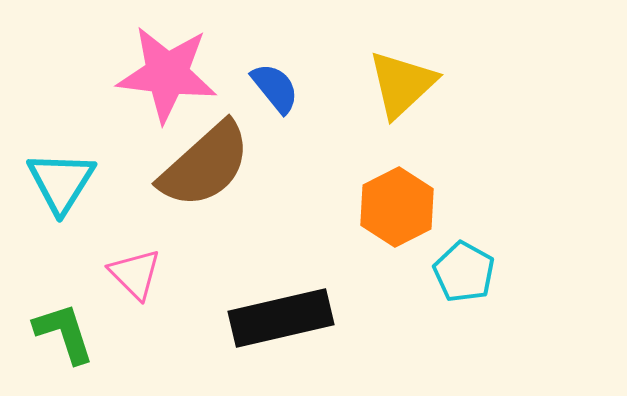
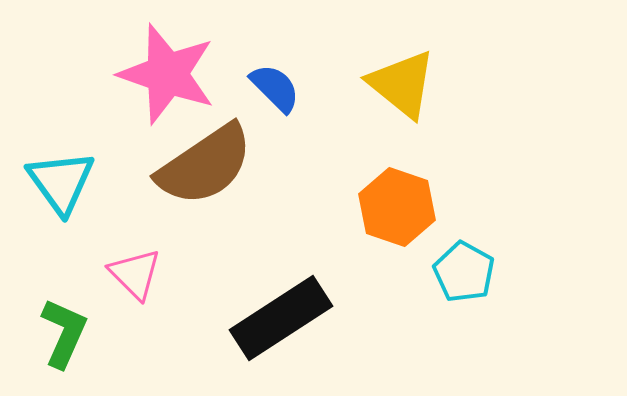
pink star: rotated 12 degrees clockwise
yellow triangle: rotated 38 degrees counterclockwise
blue semicircle: rotated 6 degrees counterclockwise
brown semicircle: rotated 8 degrees clockwise
cyan triangle: rotated 8 degrees counterclockwise
orange hexagon: rotated 14 degrees counterclockwise
black rectangle: rotated 20 degrees counterclockwise
green L-shape: rotated 42 degrees clockwise
